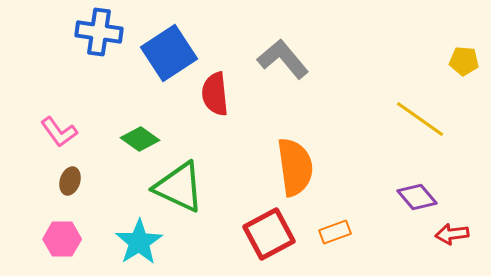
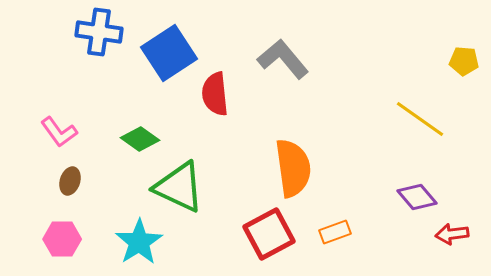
orange semicircle: moved 2 px left, 1 px down
